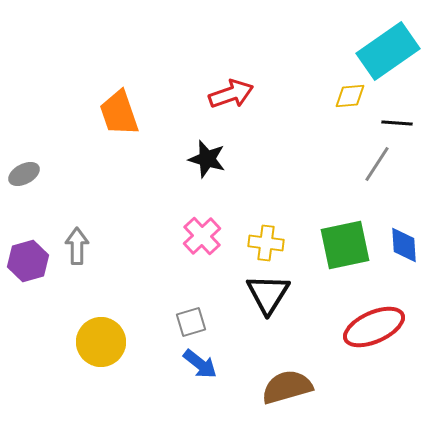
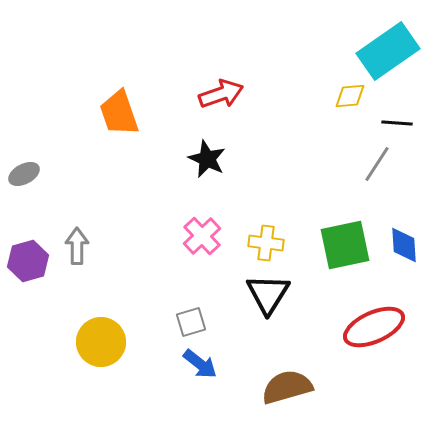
red arrow: moved 10 px left
black star: rotated 9 degrees clockwise
